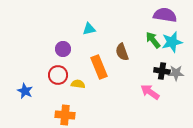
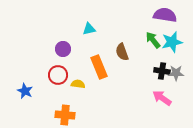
pink arrow: moved 12 px right, 6 px down
